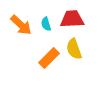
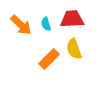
orange rectangle: moved 1 px down
